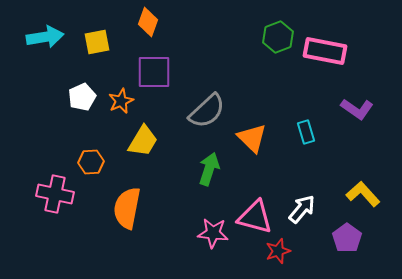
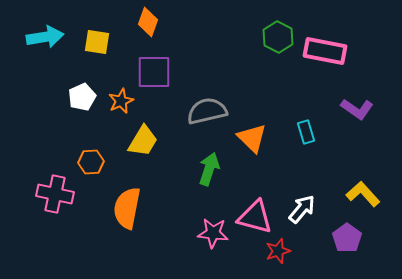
green hexagon: rotated 12 degrees counterclockwise
yellow square: rotated 20 degrees clockwise
gray semicircle: rotated 150 degrees counterclockwise
